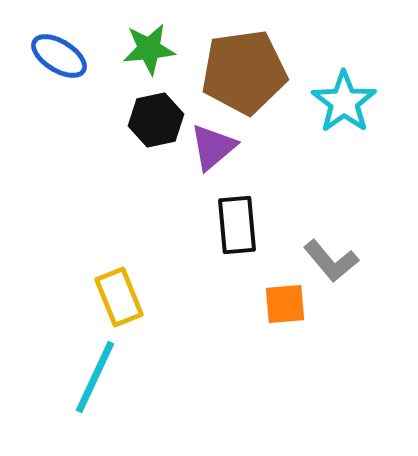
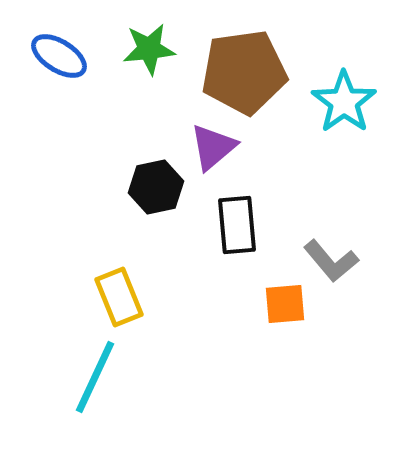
black hexagon: moved 67 px down
